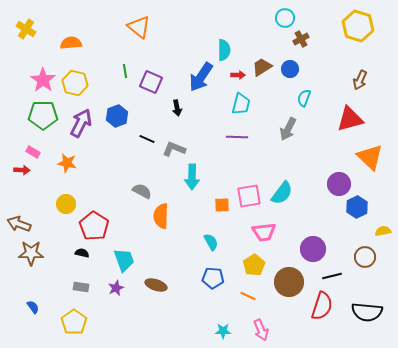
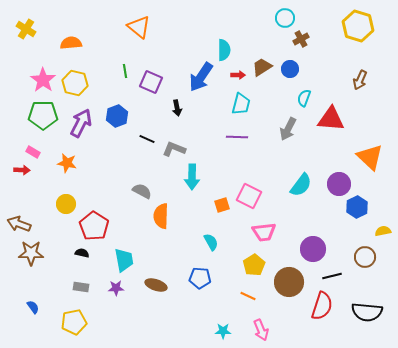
red triangle at (350, 119): moved 19 px left; rotated 20 degrees clockwise
cyan semicircle at (282, 193): moved 19 px right, 8 px up
pink square at (249, 196): rotated 35 degrees clockwise
orange square at (222, 205): rotated 14 degrees counterclockwise
cyan trapezoid at (124, 260): rotated 10 degrees clockwise
blue pentagon at (213, 278): moved 13 px left
purple star at (116, 288): rotated 21 degrees clockwise
yellow pentagon at (74, 322): rotated 25 degrees clockwise
